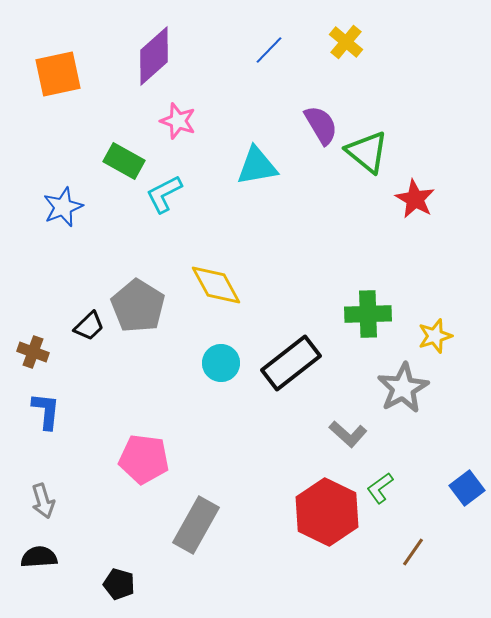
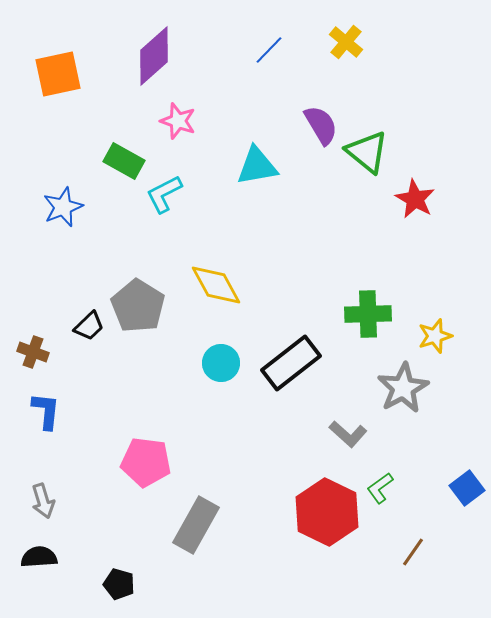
pink pentagon: moved 2 px right, 3 px down
